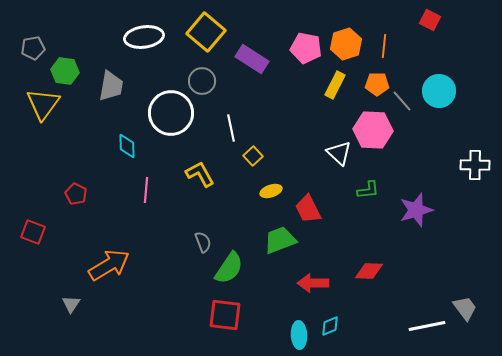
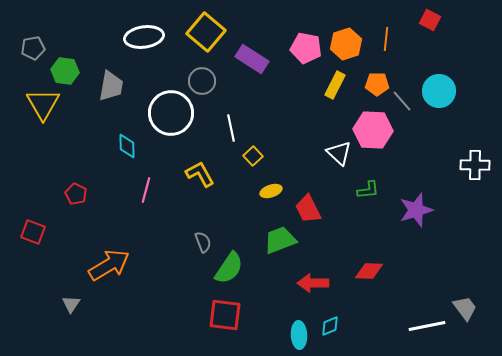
orange line at (384, 46): moved 2 px right, 7 px up
yellow triangle at (43, 104): rotated 6 degrees counterclockwise
pink line at (146, 190): rotated 10 degrees clockwise
